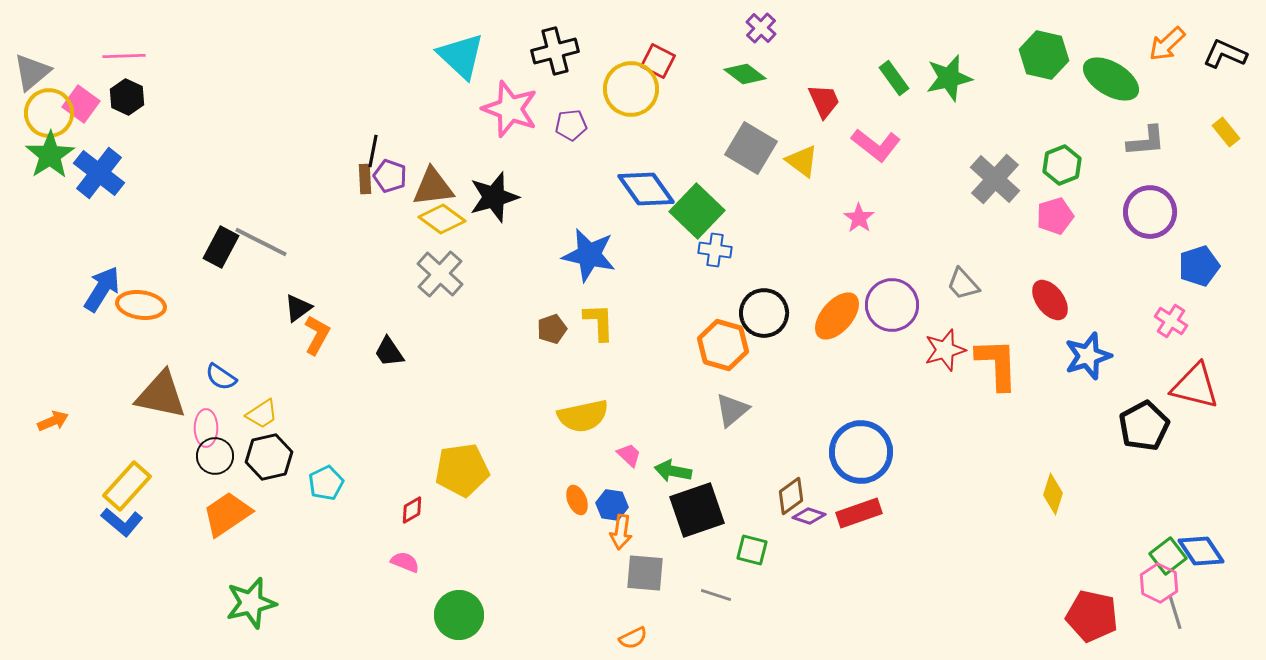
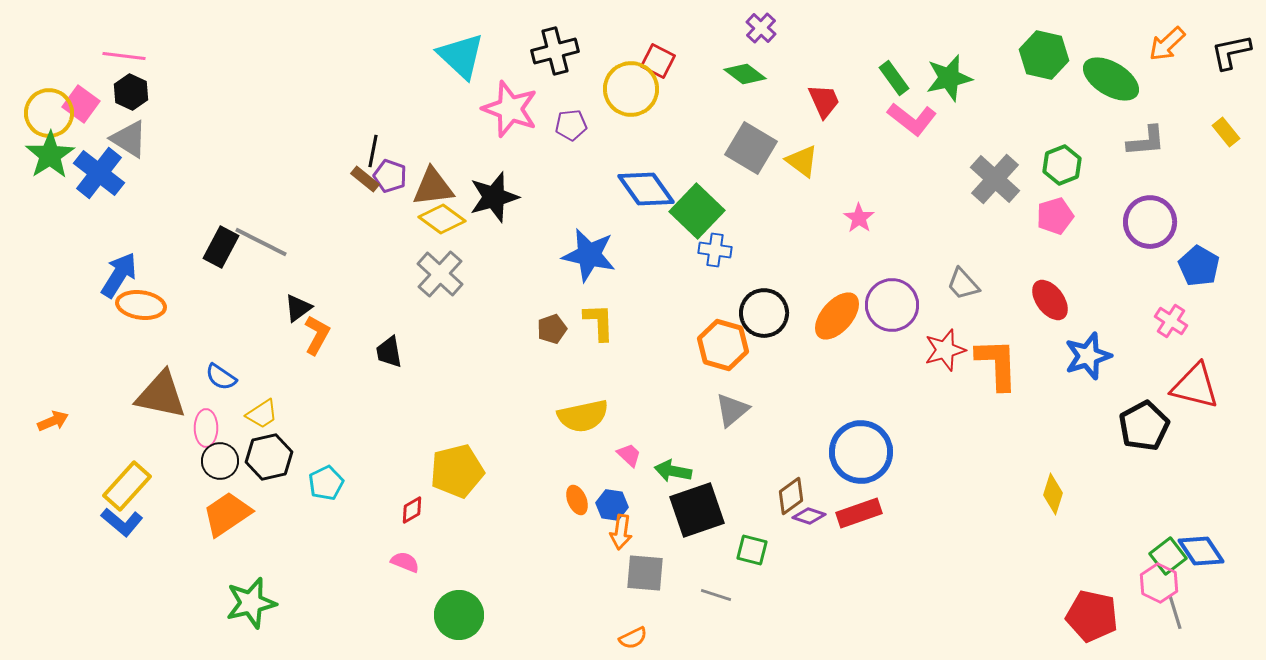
black L-shape at (1225, 54): moved 6 px right, 2 px up; rotated 36 degrees counterclockwise
pink line at (124, 56): rotated 9 degrees clockwise
gray triangle at (32, 72): moved 97 px right, 67 px down; rotated 48 degrees counterclockwise
black hexagon at (127, 97): moved 4 px right, 5 px up
pink L-shape at (876, 145): moved 36 px right, 26 px up
brown rectangle at (365, 179): rotated 48 degrees counterclockwise
purple circle at (1150, 212): moved 10 px down
blue pentagon at (1199, 266): rotated 24 degrees counterclockwise
blue arrow at (102, 289): moved 17 px right, 14 px up
black trapezoid at (389, 352): rotated 24 degrees clockwise
black circle at (215, 456): moved 5 px right, 5 px down
yellow pentagon at (462, 470): moved 5 px left, 1 px down; rotated 6 degrees counterclockwise
